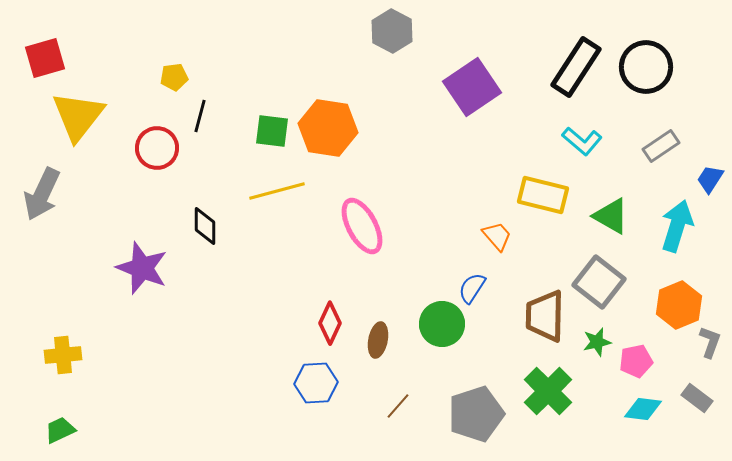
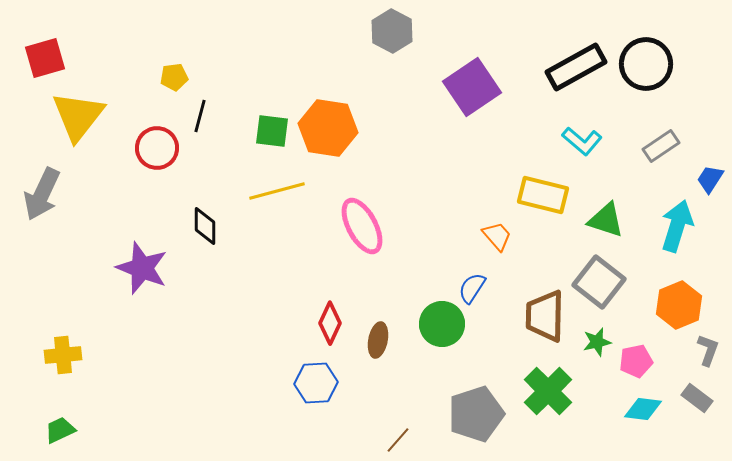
black rectangle at (576, 67): rotated 28 degrees clockwise
black circle at (646, 67): moved 3 px up
green triangle at (611, 216): moved 5 px left, 4 px down; rotated 12 degrees counterclockwise
gray L-shape at (710, 342): moved 2 px left, 8 px down
brown line at (398, 406): moved 34 px down
